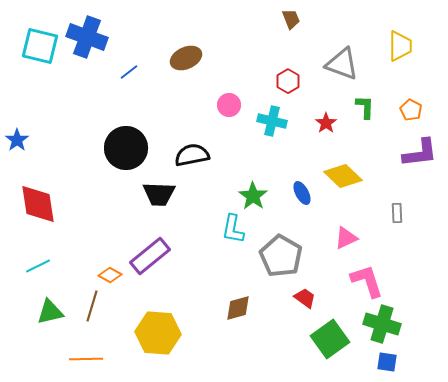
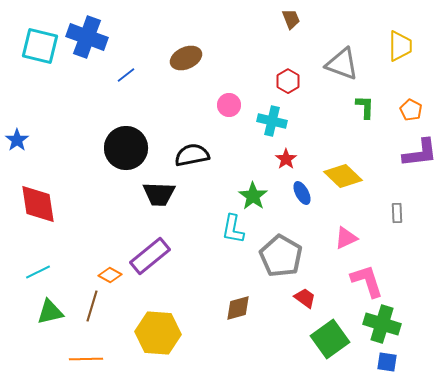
blue line: moved 3 px left, 3 px down
red star: moved 40 px left, 36 px down
cyan line: moved 6 px down
